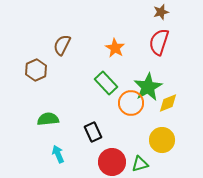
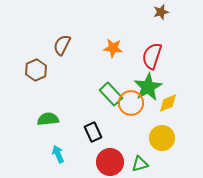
red semicircle: moved 7 px left, 14 px down
orange star: moved 2 px left; rotated 24 degrees counterclockwise
green rectangle: moved 5 px right, 11 px down
yellow circle: moved 2 px up
red circle: moved 2 px left
